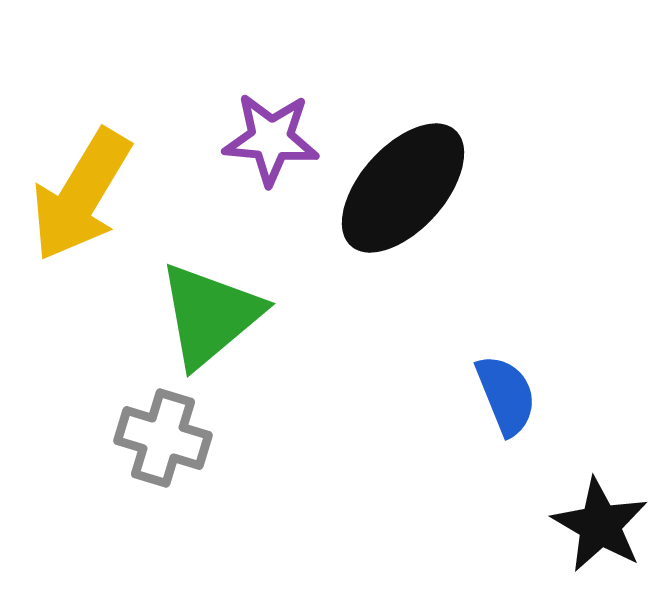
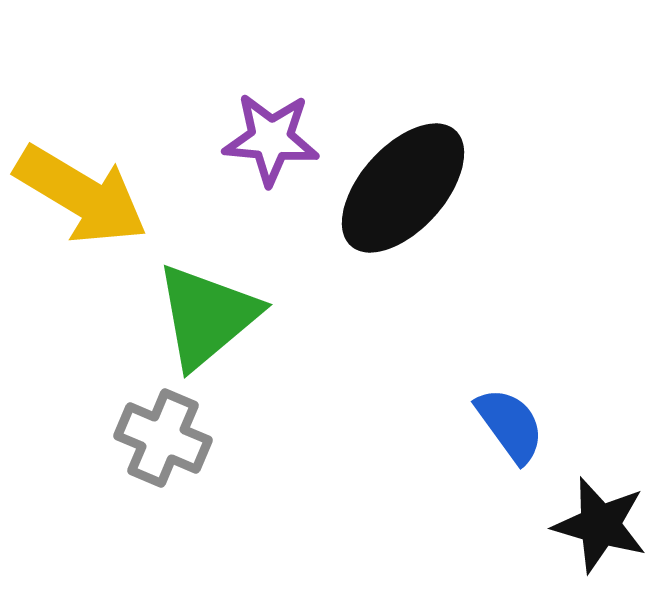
yellow arrow: rotated 90 degrees counterclockwise
green triangle: moved 3 px left, 1 px down
blue semicircle: moved 4 px right, 30 px down; rotated 14 degrees counterclockwise
gray cross: rotated 6 degrees clockwise
black star: rotated 14 degrees counterclockwise
